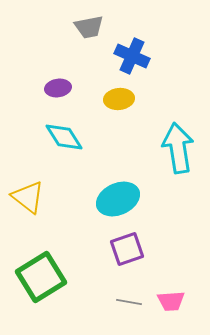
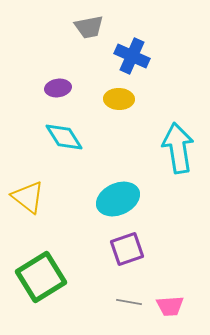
yellow ellipse: rotated 8 degrees clockwise
pink trapezoid: moved 1 px left, 5 px down
